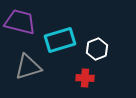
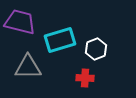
white hexagon: moved 1 px left
gray triangle: rotated 16 degrees clockwise
